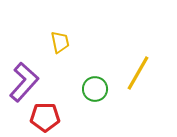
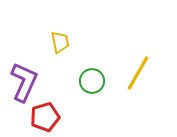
purple L-shape: rotated 18 degrees counterclockwise
green circle: moved 3 px left, 8 px up
red pentagon: rotated 16 degrees counterclockwise
